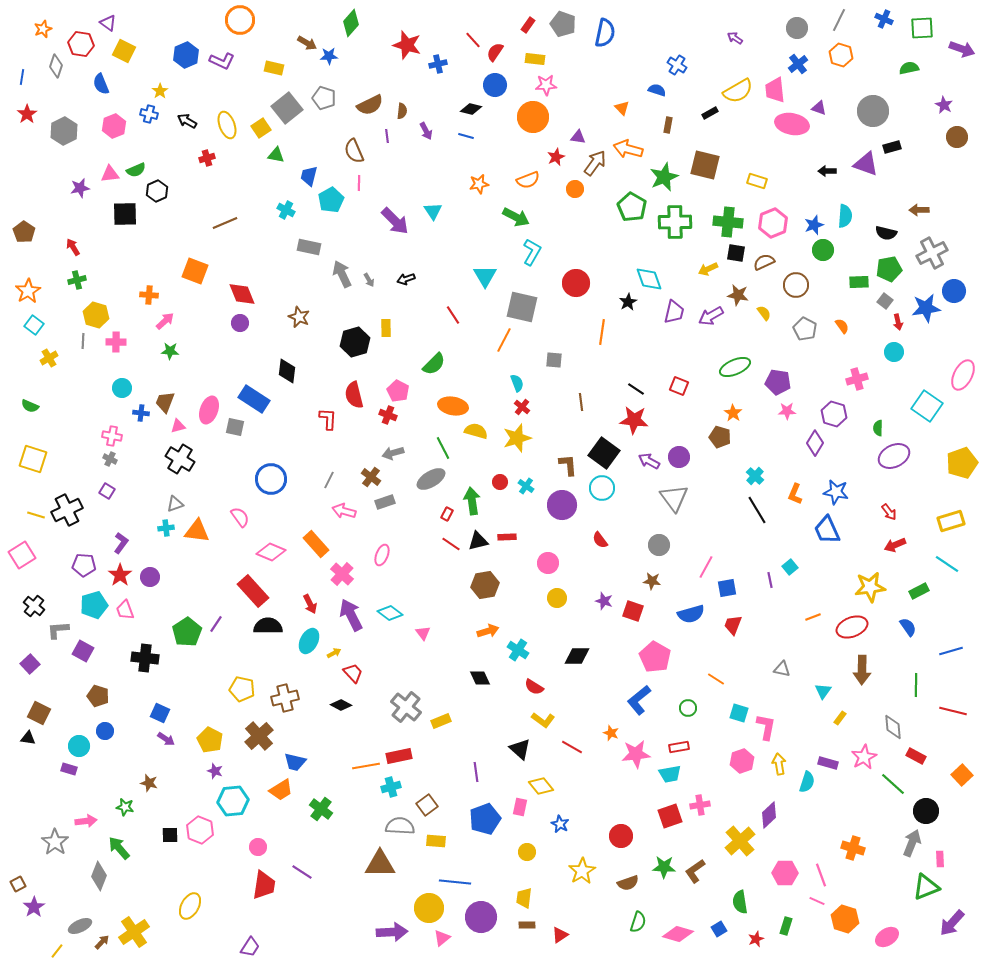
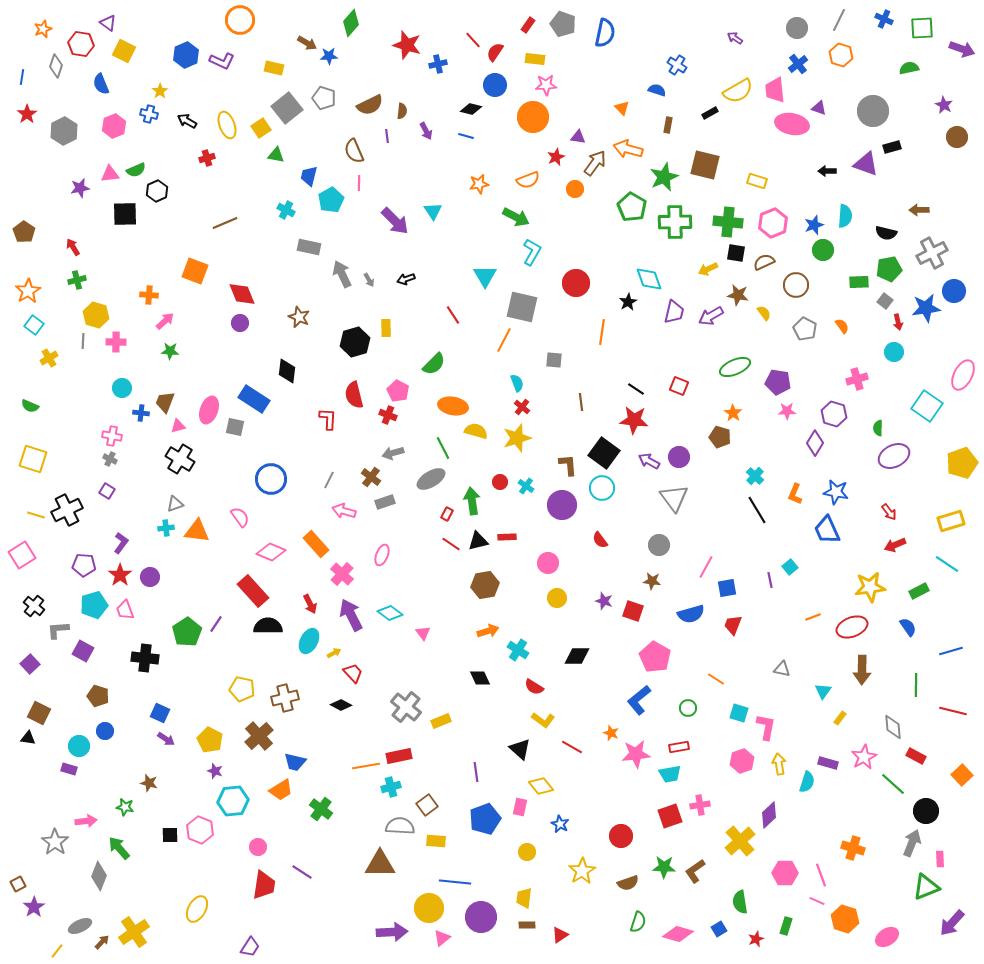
yellow ellipse at (190, 906): moved 7 px right, 3 px down
